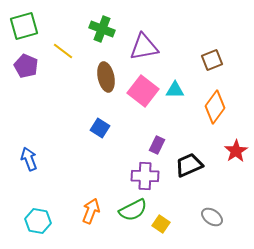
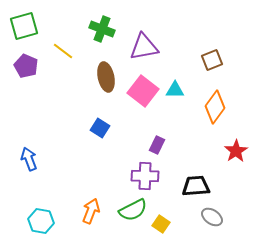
black trapezoid: moved 7 px right, 21 px down; rotated 20 degrees clockwise
cyan hexagon: moved 3 px right
